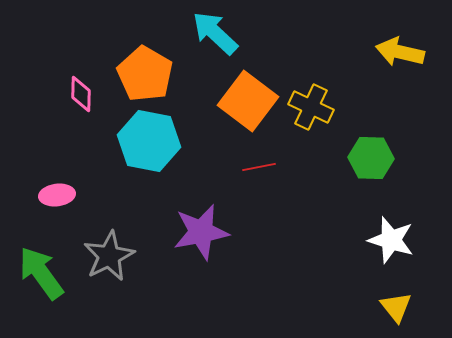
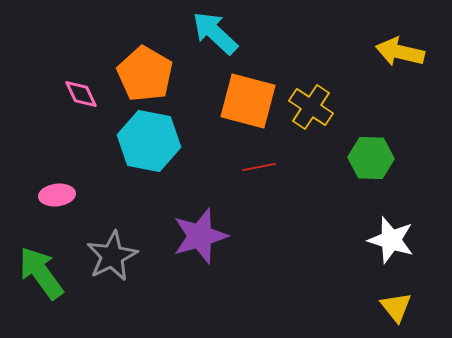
pink diamond: rotated 27 degrees counterclockwise
orange square: rotated 22 degrees counterclockwise
yellow cross: rotated 9 degrees clockwise
purple star: moved 1 px left, 4 px down; rotated 6 degrees counterclockwise
gray star: moved 3 px right
